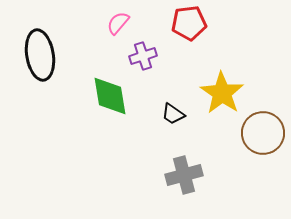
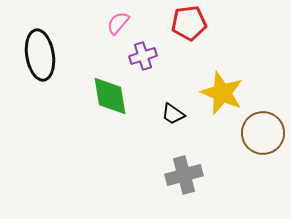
yellow star: rotated 12 degrees counterclockwise
